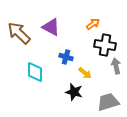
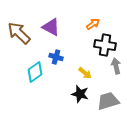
blue cross: moved 10 px left
cyan diamond: rotated 55 degrees clockwise
black star: moved 6 px right, 2 px down
gray trapezoid: moved 1 px up
